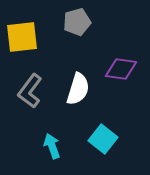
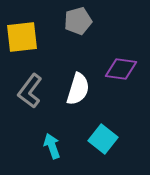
gray pentagon: moved 1 px right, 1 px up
